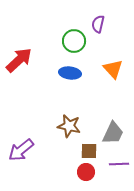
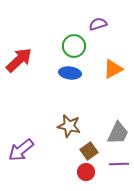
purple semicircle: rotated 60 degrees clockwise
green circle: moved 5 px down
orange triangle: rotated 45 degrees clockwise
gray trapezoid: moved 5 px right
brown square: rotated 36 degrees counterclockwise
